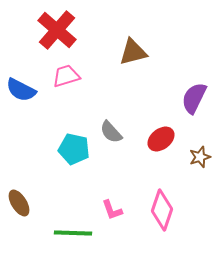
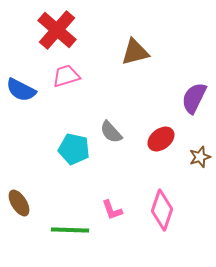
brown triangle: moved 2 px right
green line: moved 3 px left, 3 px up
